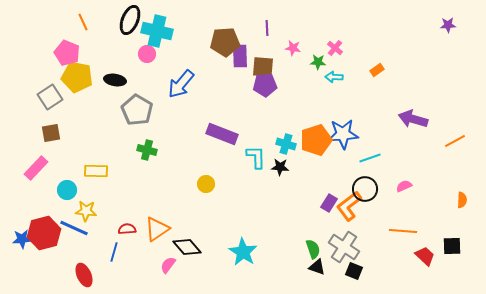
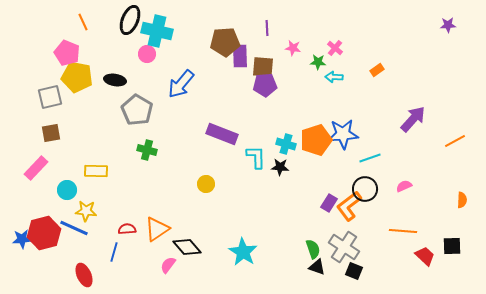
gray square at (50, 97): rotated 20 degrees clockwise
purple arrow at (413, 119): rotated 116 degrees clockwise
